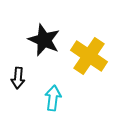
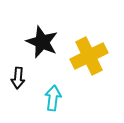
black star: moved 2 px left, 2 px down
yellow cross: rotated 30 degrees clockwise
